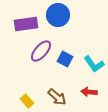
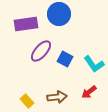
blue circle: moved 1 px right, 1 px up
red arrow: rotated 42 degrees counterclockwise
brown arrow: rotated 48 degrees counterclockwise
